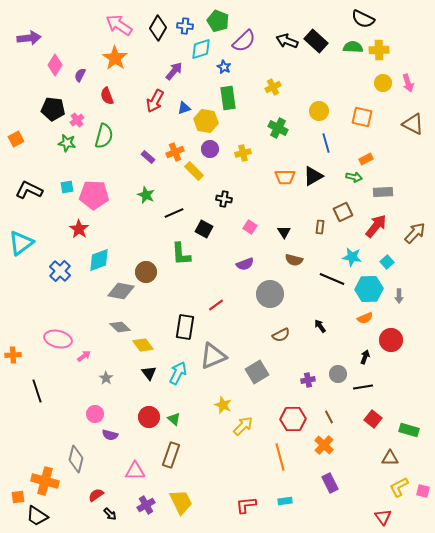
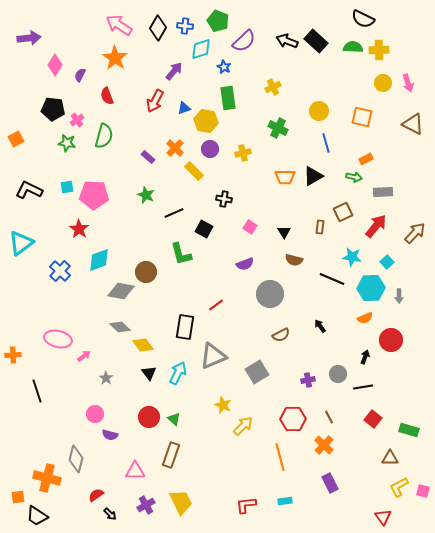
orange cross at (175, 152): moved 4 px up; rotated 24 degrees counterclockwise
green L-shape at (181, 254): rotated 10 degrees counterclockwise
cyan hexagon at (369, 289): moved 2 px right, 1 px up
orange cross at (45, 481): moved 2 px right, 3 px up
